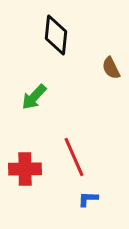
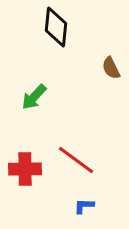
black diamond: moved 8 px up
red line: moved 2 px right, 3 px down; rotated 30 degrees counterclockwise
blue L-shape: moved 4 px left, 7 px down
